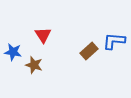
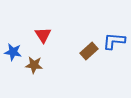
brown star: rotated 12 degrees counterclockwise
